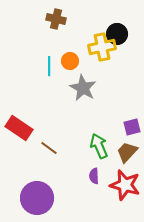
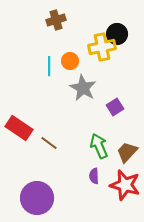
brown cross: moved 1 px down; rotated 30 degrees counterclockwise
purple square: moved 17 px left, 20 px up; rotated 18 degrees counterclockwise
brown line: moved 5 px up
